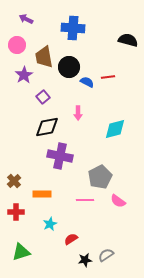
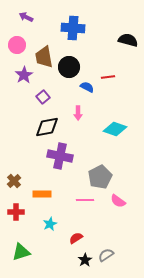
purple arrow: moved 2 px up
blue semicircle: moved 5 px down
cyan diamond: rotated 35 degrees clockwise
red semicircle: moved 5 px right, 1 px up
black star: rotated 24 degrees counterclockwise
